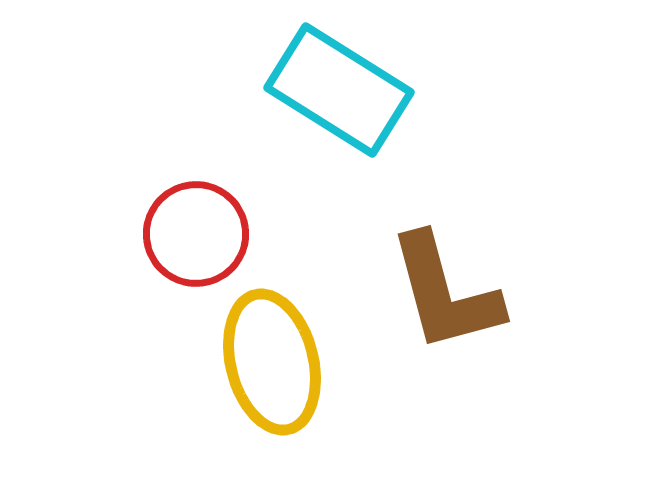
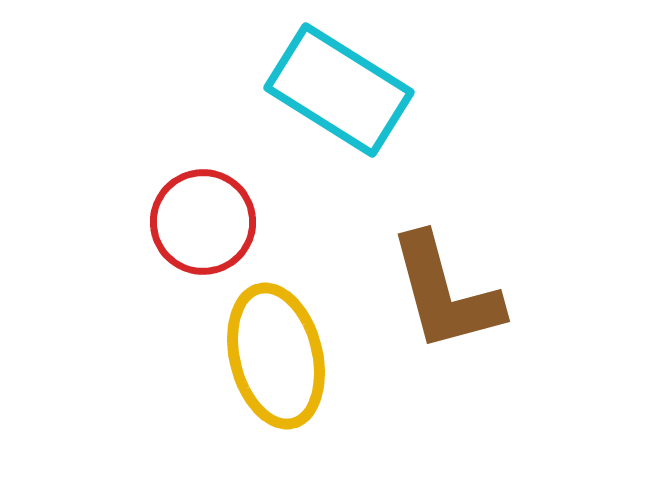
red circle: moved 7 px right, 12 px up
yellow ellipse: moved 4 px right, 6 px up
